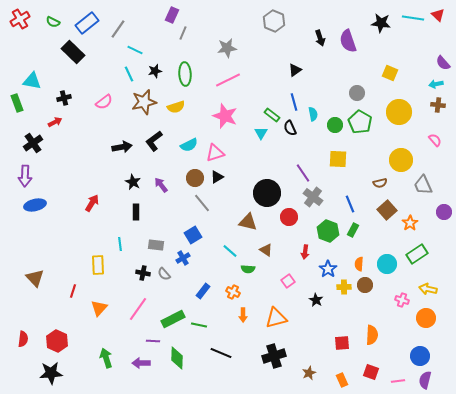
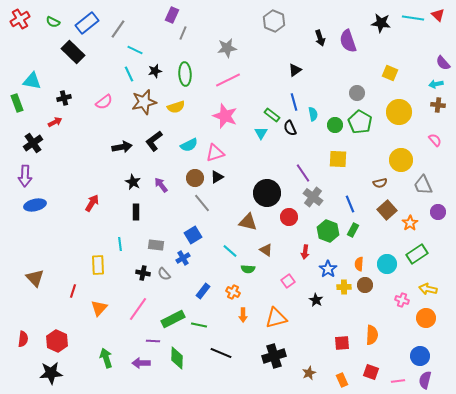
purple circle at (444, 212): moved 6 px left
